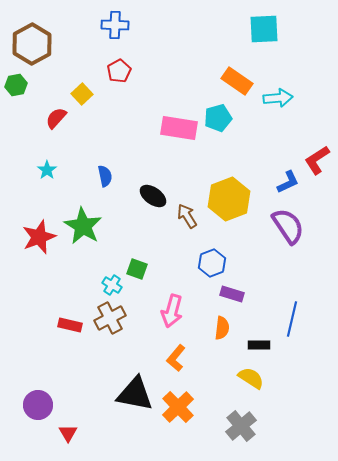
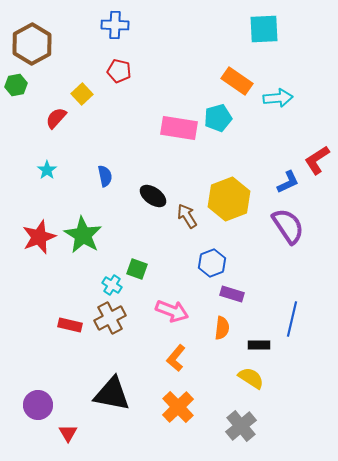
red pentagon: rotated 30 degrees counterclockwise
green star: moved 9 px down
pink arrow: rotated 84 degrees counterclockwise
black triangle: moved 23 px left
